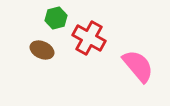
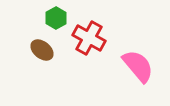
green hexagon: rotated 15 degrees counterclockwise
brown ellipse: rotated 15 degrees clockwise
